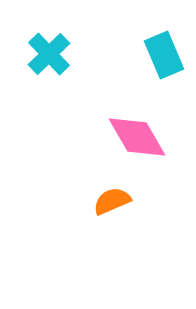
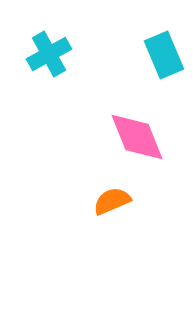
cyan cross: rotated 15 degrees clockwise
pink diamond: rotated 8 degrees clockwise
